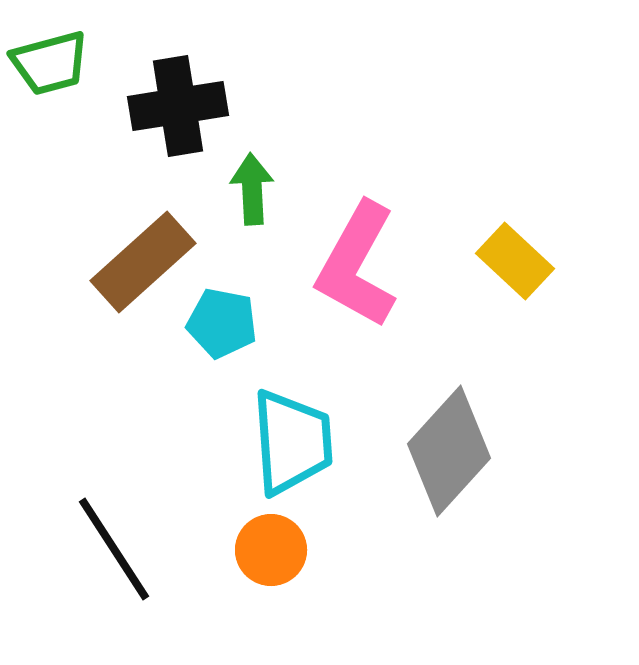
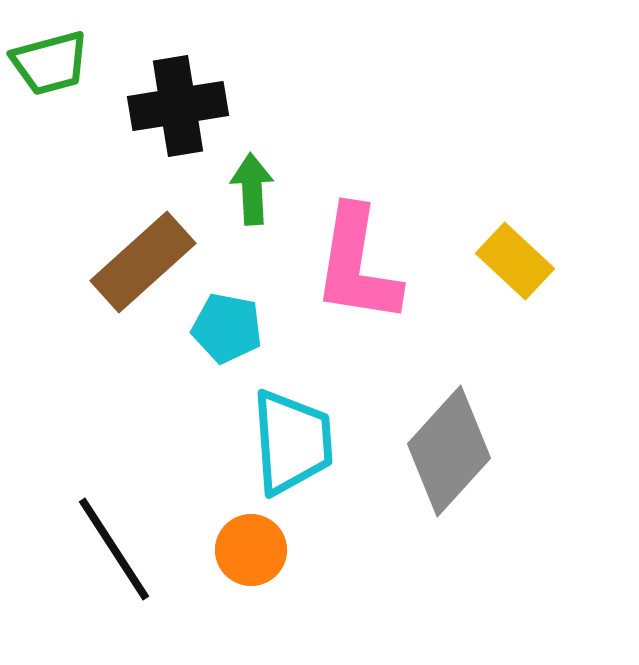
pink L-shape: rotated 20 degrees counterclockwise
cyan pentagon: moved 5 px right, 5 px down
orange circle: moved 20 px left
